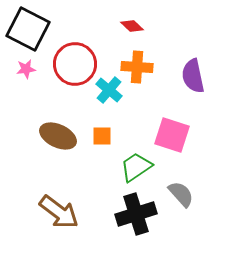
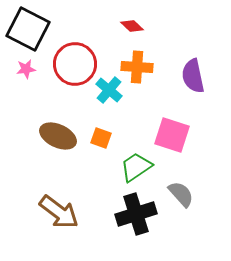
orange square: moved 1 px left, 2 px down; rotated 20 degrees clockwise
